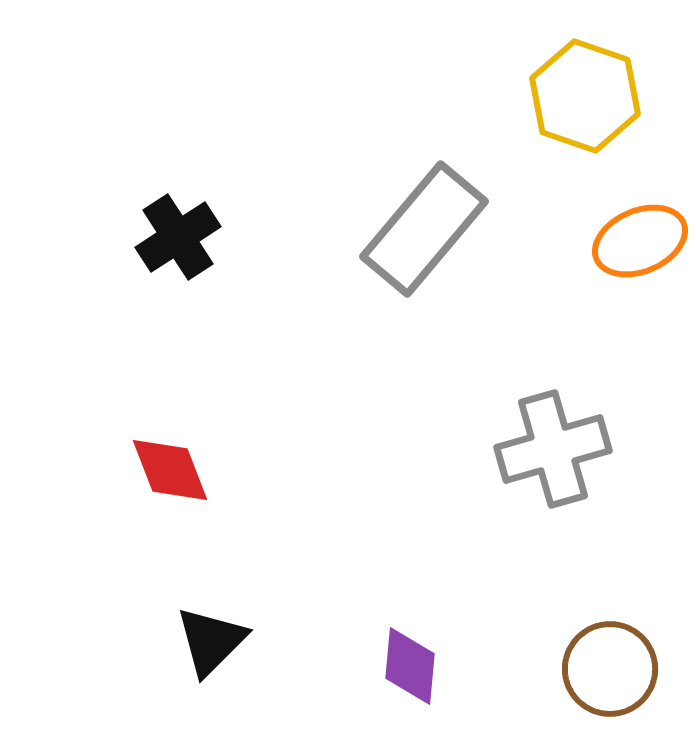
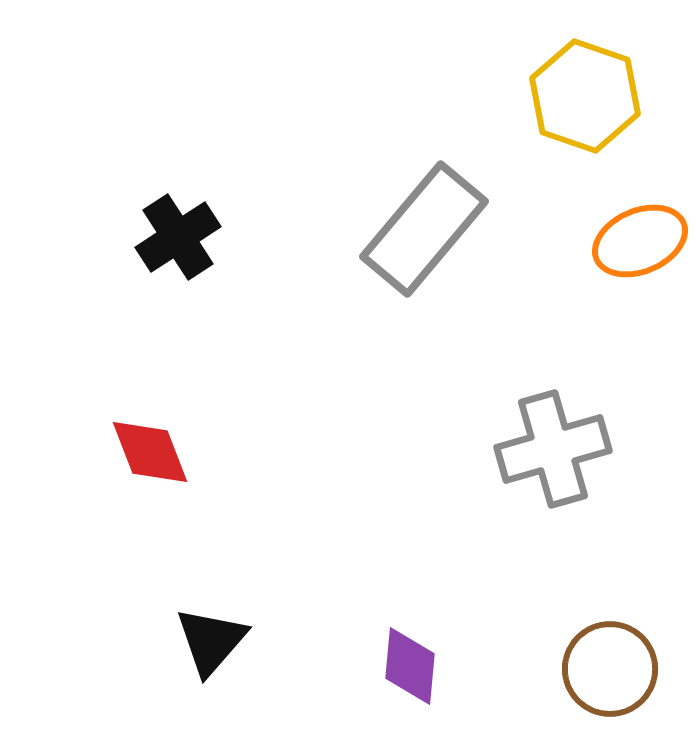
red diamond: moved 20 px left, 18 px up
black triangle: rotated 4 degrees counterclockwise
